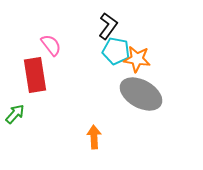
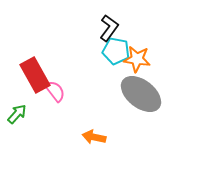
black L-shape: moved 1 px right, 2 px down
pink semicircle: moved 4 px right, 46 px down
red rectangle: rotated 20 degrees counterclockwise
gray ellipse: rotated 9 degrees clockwise
green arrow: moved 2 px right
orange arrow: rotated 75 degrees counterclockwise
